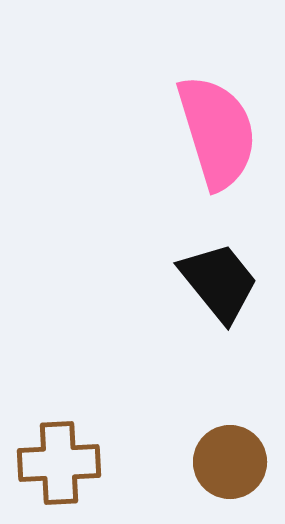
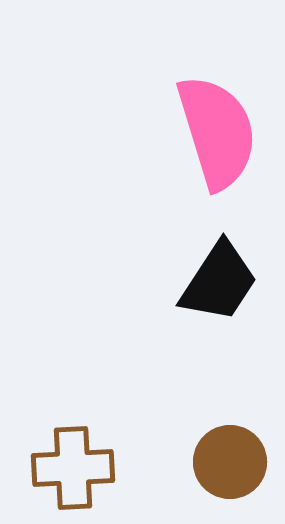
black trapezoid: rotated 72 degrees clockwise
brown cross: moved 14 px right, 5 px down
